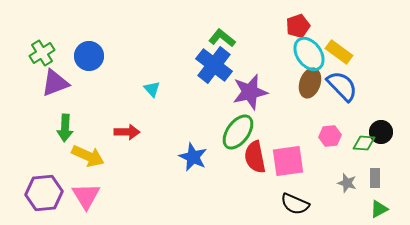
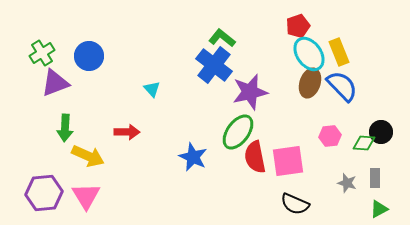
yellow rectangle: rotated 32 degrees clockwise
